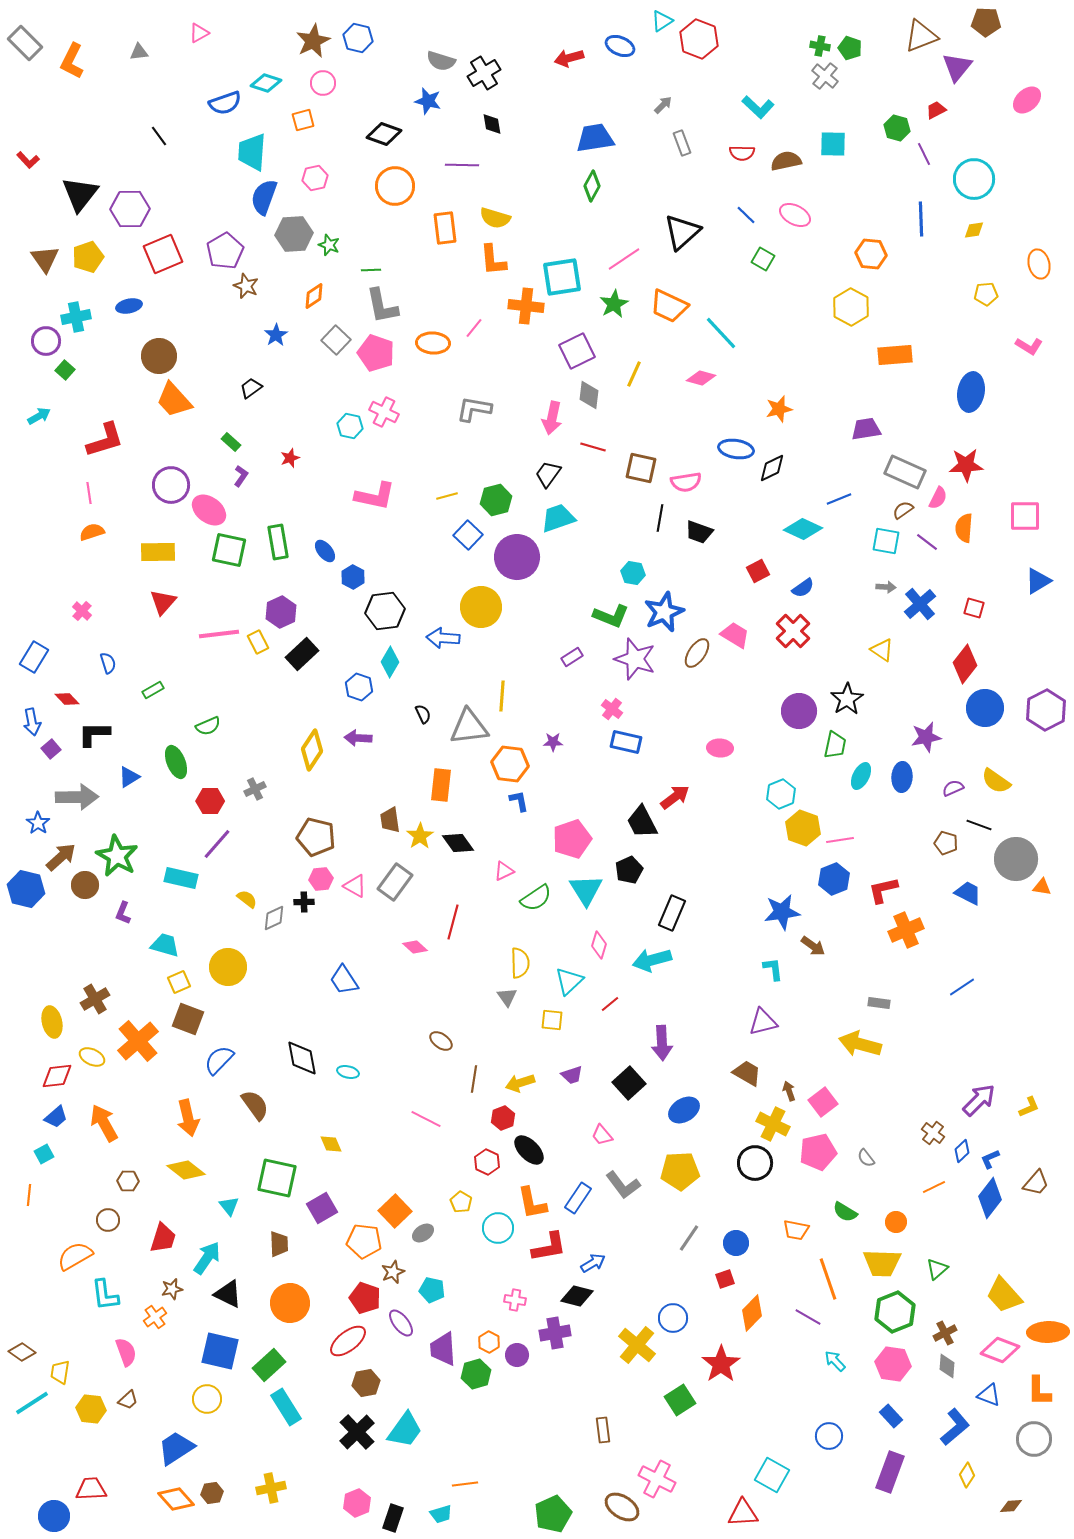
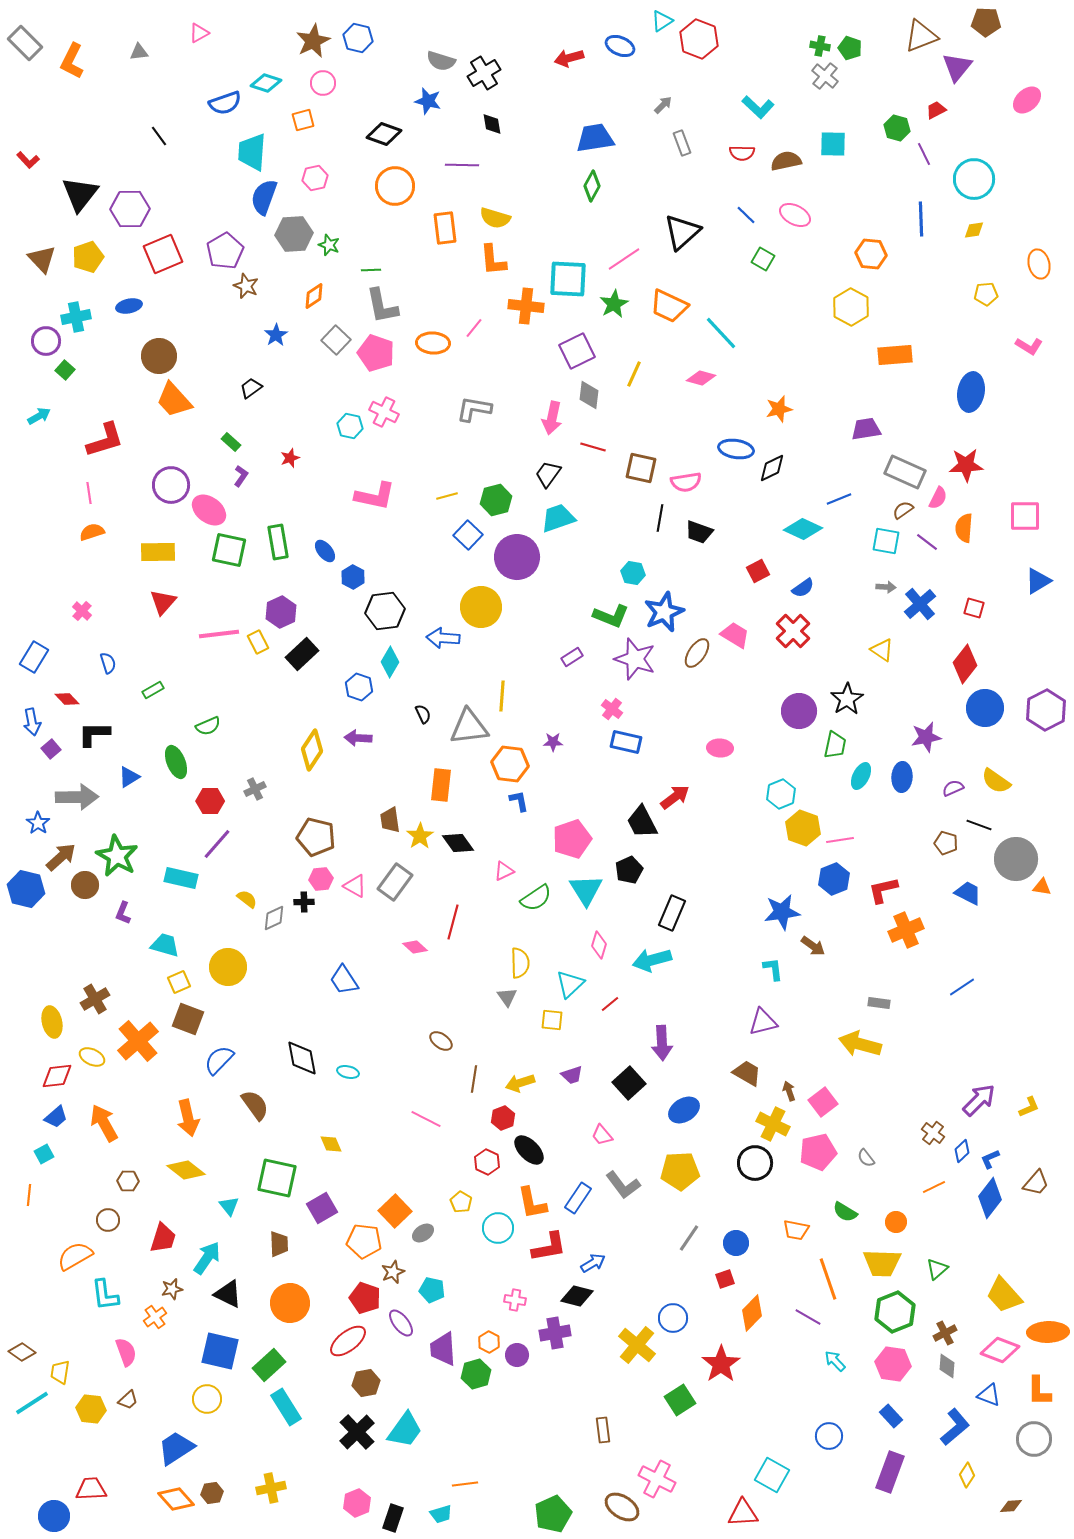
brown triangle at (45, 259): moved 3 px left; rotated 8 degrees counterclockwise
cyan square at (562, 277): moved 6 px right, 2 px down; rotated 12 degrees clockwise
cyan triangle at (569, 981): moved 1 px right, 3 px down
